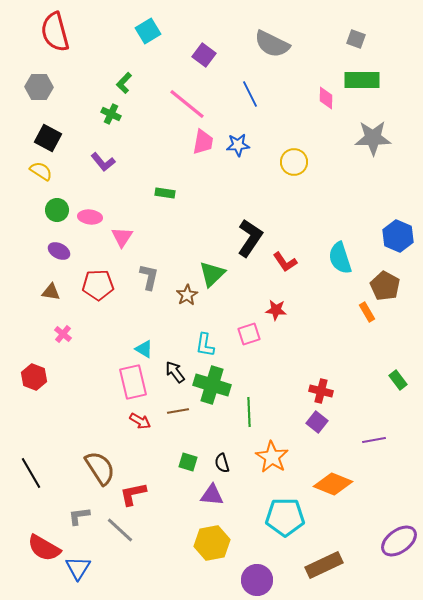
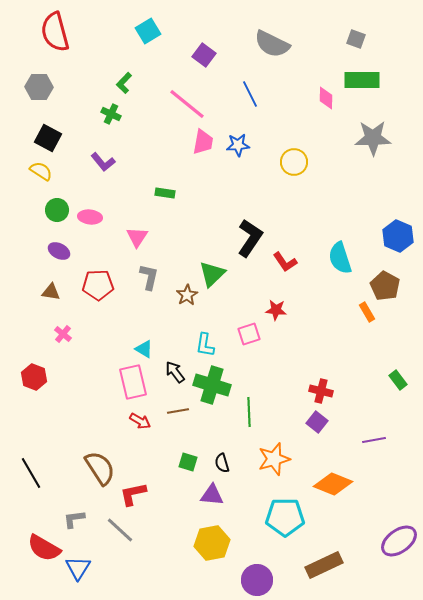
pink triangle at (122, 237): moved 15 px right
orange star at (272, 457): moved 2 px right, 2 px down; rotated 24 degrees clockwise
gray L-shape at (79, 516): moved 5 px left, 3 px down
